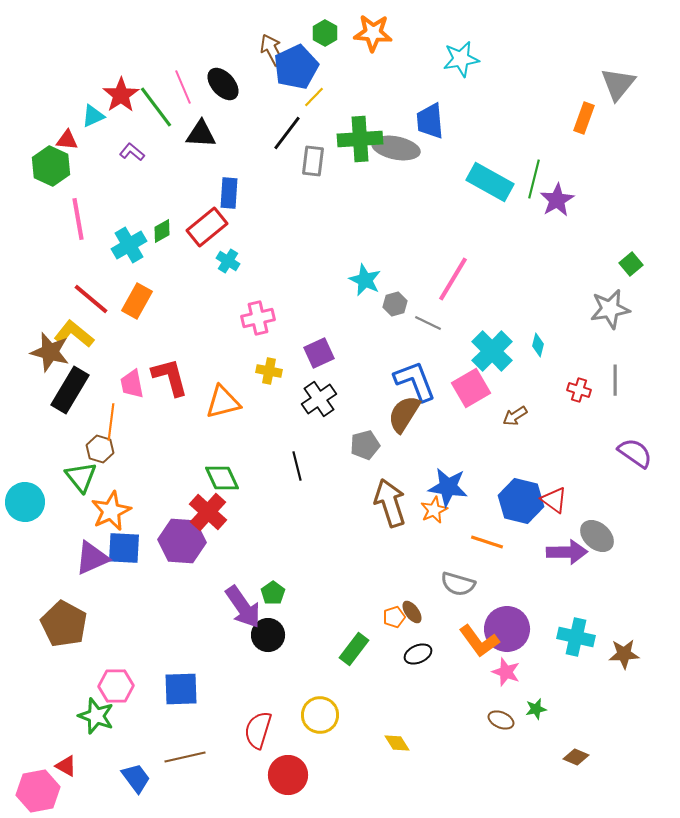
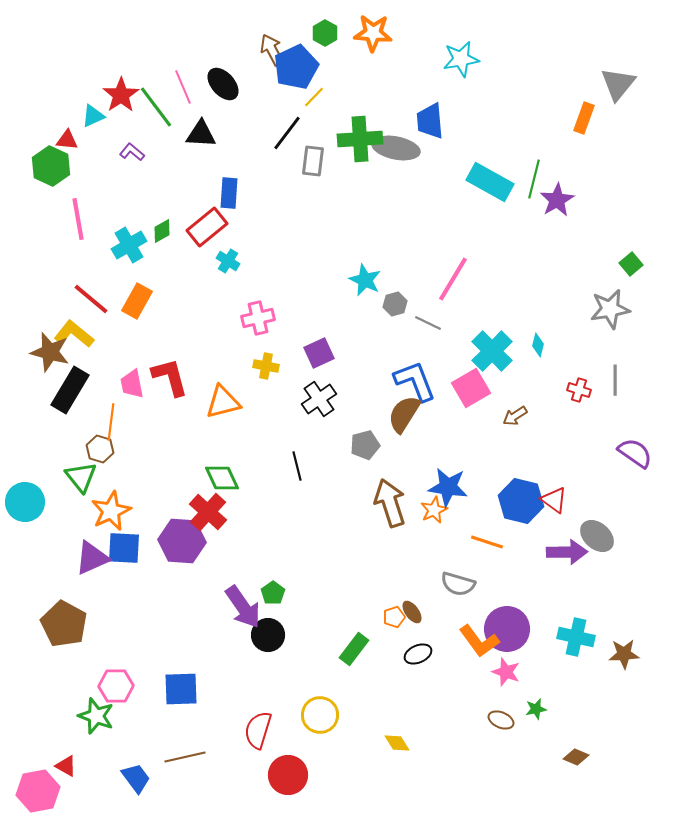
yellow cross at (269, 371): moved 3 px left, 5 px up
